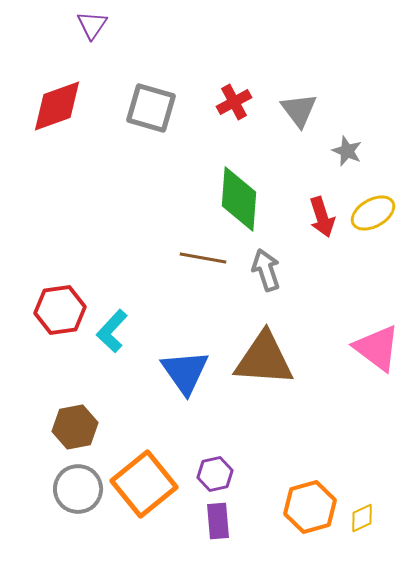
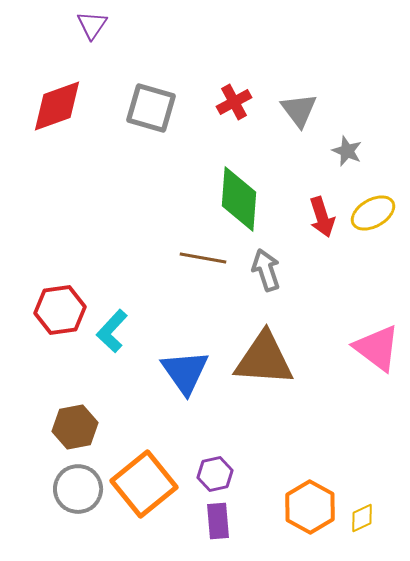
orange hexagon: rotated 15 degrees counterclockwise
